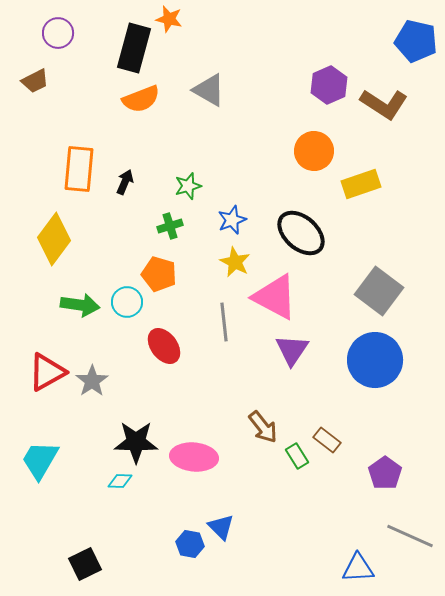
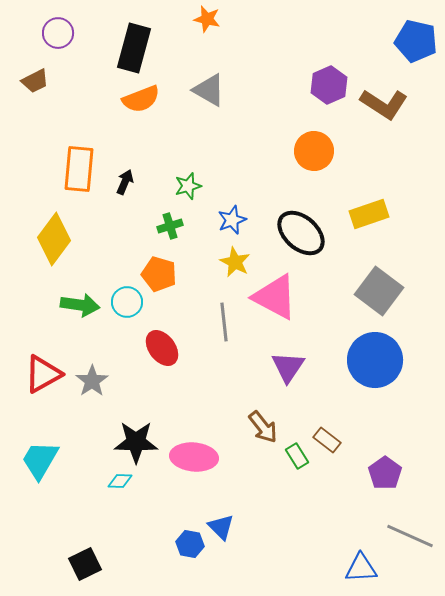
orange star at (169, 19): moved 38 px right
yellow rectangle at (361, 184): moved 8 px right, 30 px down
red ellipse at (164, 346): moved 2 px left, 2 px down
purple triangle at (292, 350): moved 4 px left, 17 px down
red triangle at (47, 372): moved 4 px left, 2 px down
blue triangle at (358, 568): moved 3 px right
